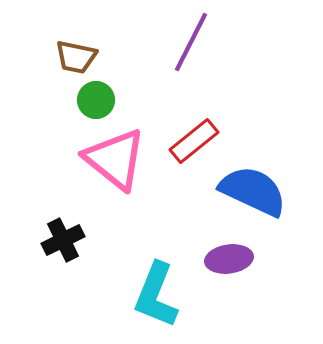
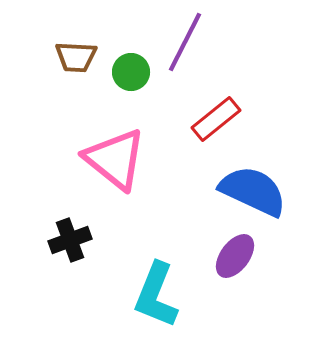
purple line: moved 6 px left
brown trapezoid: rotated 9 degrees counterclockwise
green circle: moved 35 px right, 28 px up
red rectangle: moved 22 px right, 22 px up
black cross: moved 7 px right; rotated 6 degrees clockwise
purple ellipse: moved 6 px right, 3 px up; rotated 45 degrees counterclockwise
